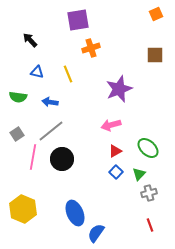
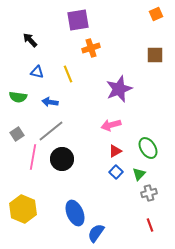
green ellipse: rotated 15 degrees clockwise
